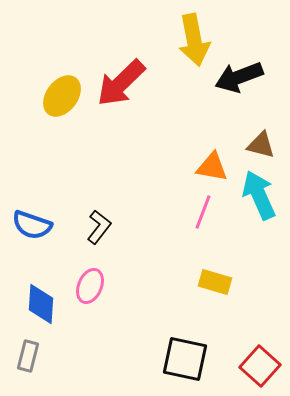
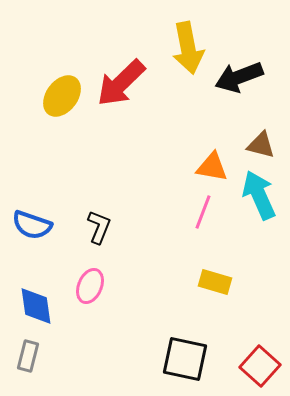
yellow arrow: moved 6 px left, 8 px down
black L-shape: rotated 16 degrees counterclockwise
blue diamond: moved 5 px left, 2 px down; rotated 12 degrees counterclockwise
